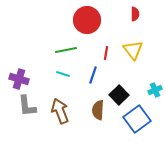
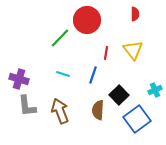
green line: moved 6 px left, 12 px up; rotated 35 degrees counterclockwise
